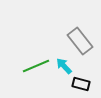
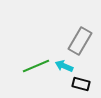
gray rectangle: rotated 68 degrees clockwise
cyan arrow: rotated 24 degrees counterclockwise
